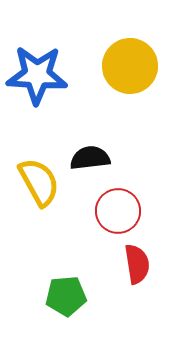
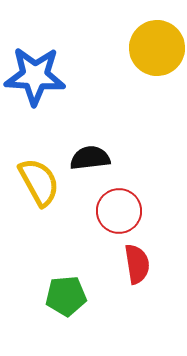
yellow circle: moved 27 px right, 18 px up
blue star: moved 2 px left, 1 px down
red circle: moved 1 px right
